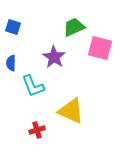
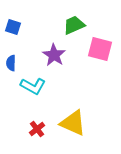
green trapezoid: moved 2 px up
pink square: moved 1 px down
purple star: moved 2 px up
cyan L-shape: rotated 40 degrees counterclockwise
yellow triangle: moved 2 px right, 12 px down
red cross: moved 1 px up; rotated 21 degrees counterclockwise
